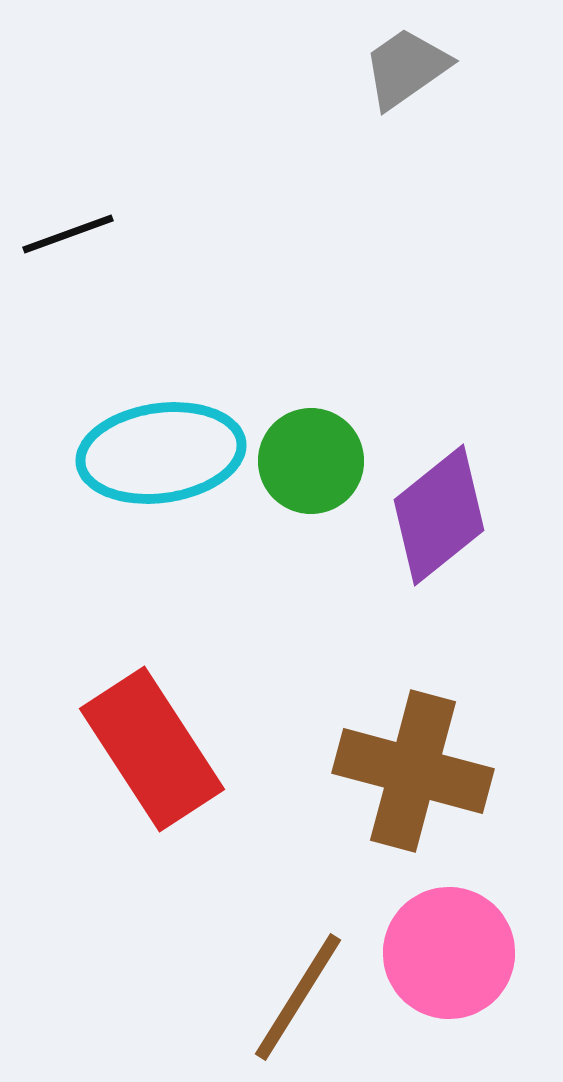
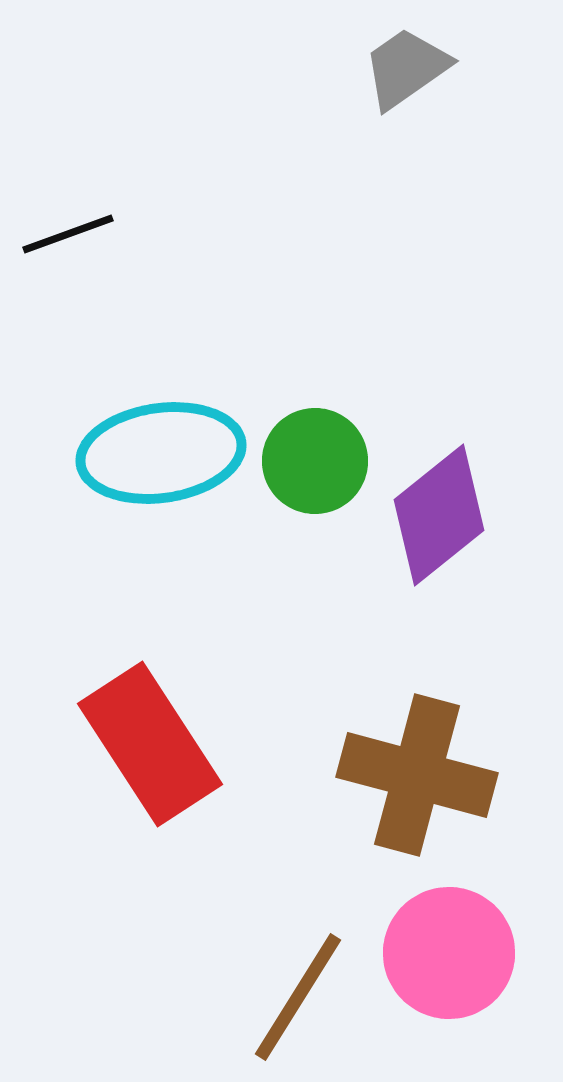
green circle: moved 4 px right
red rectangle: moved 2 px left, 5 px up
brown cross: moved 4 px right, 4 px down
